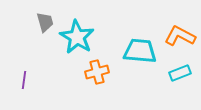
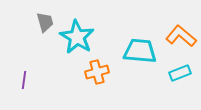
orange L-shape: moved 1 px right; rotated 12 degrees clockwise
